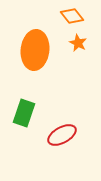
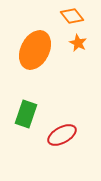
orange ellipse: rotated 21 degrees clockwise
green rectangle: moved 2 px right, 1 px down
